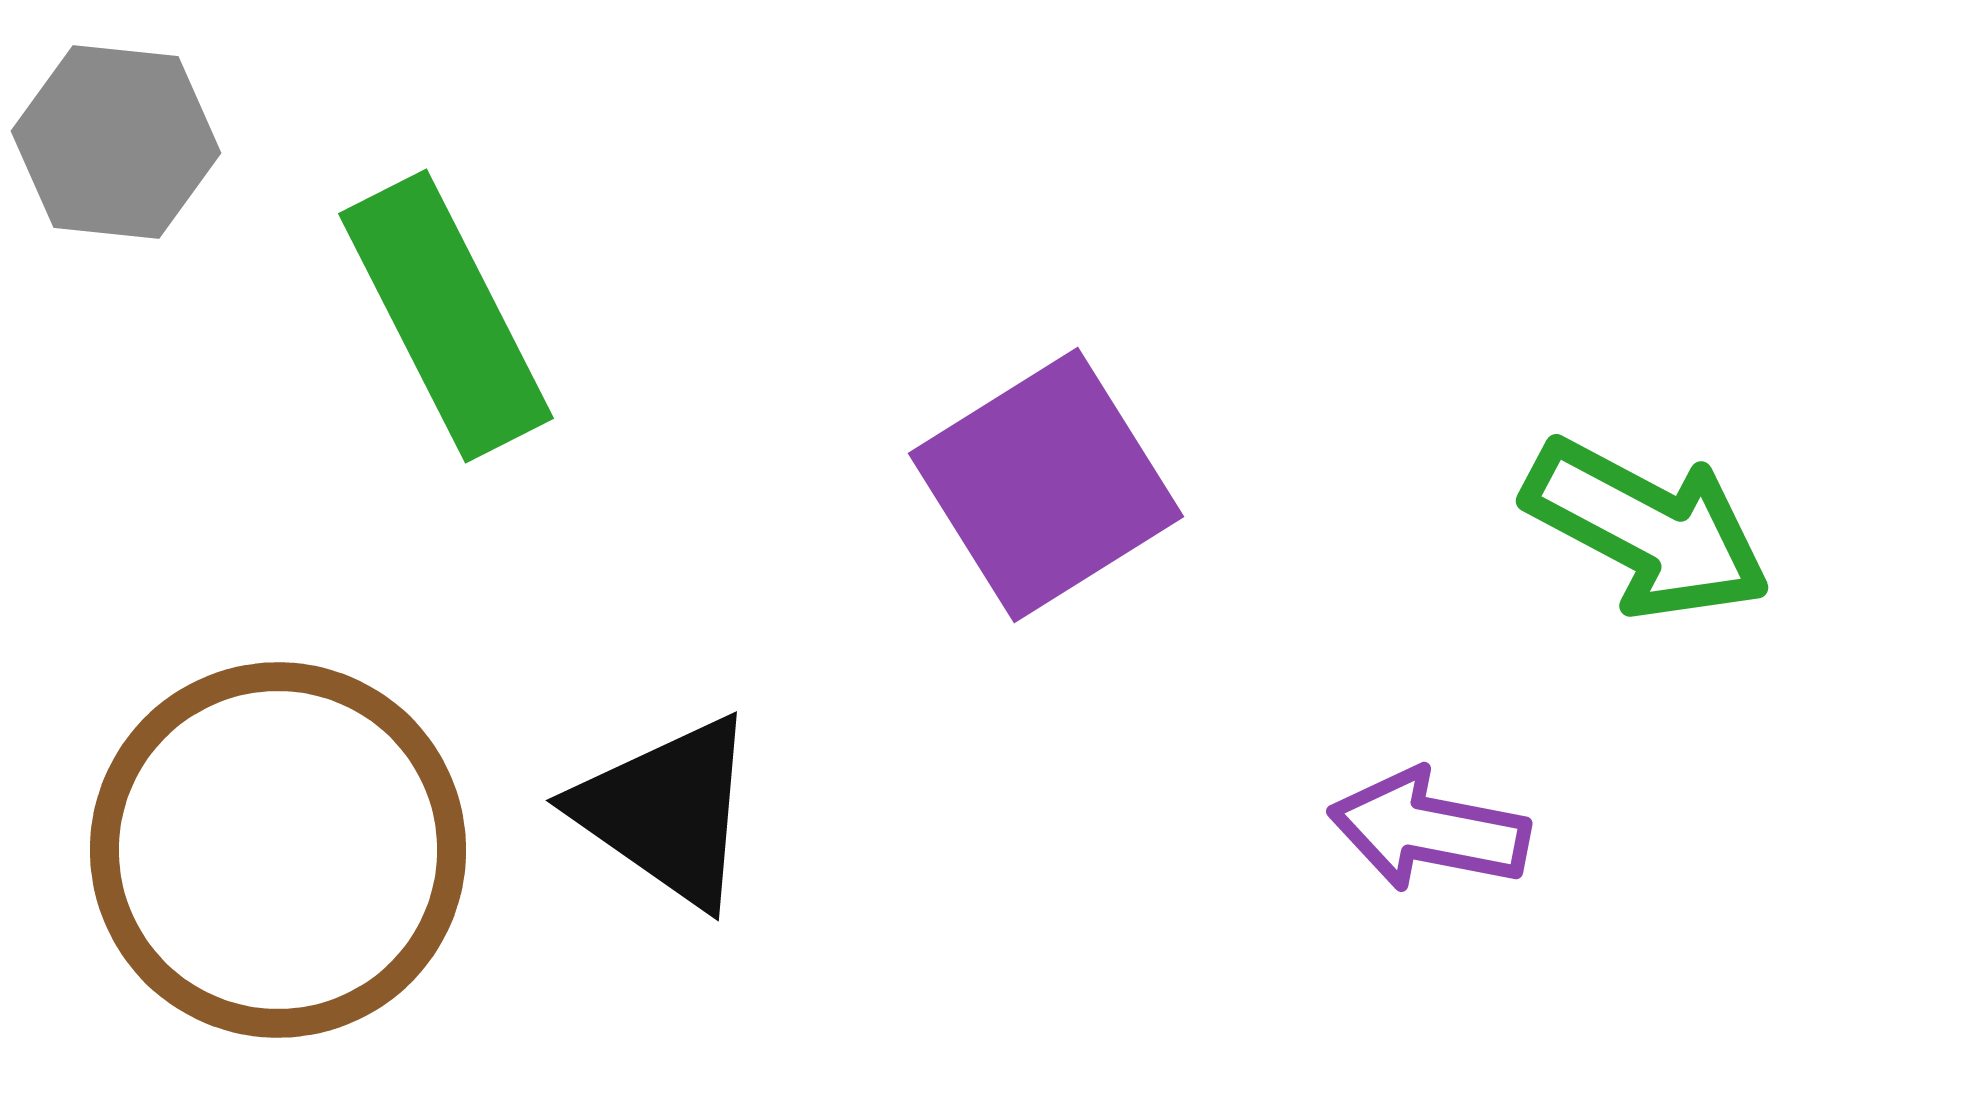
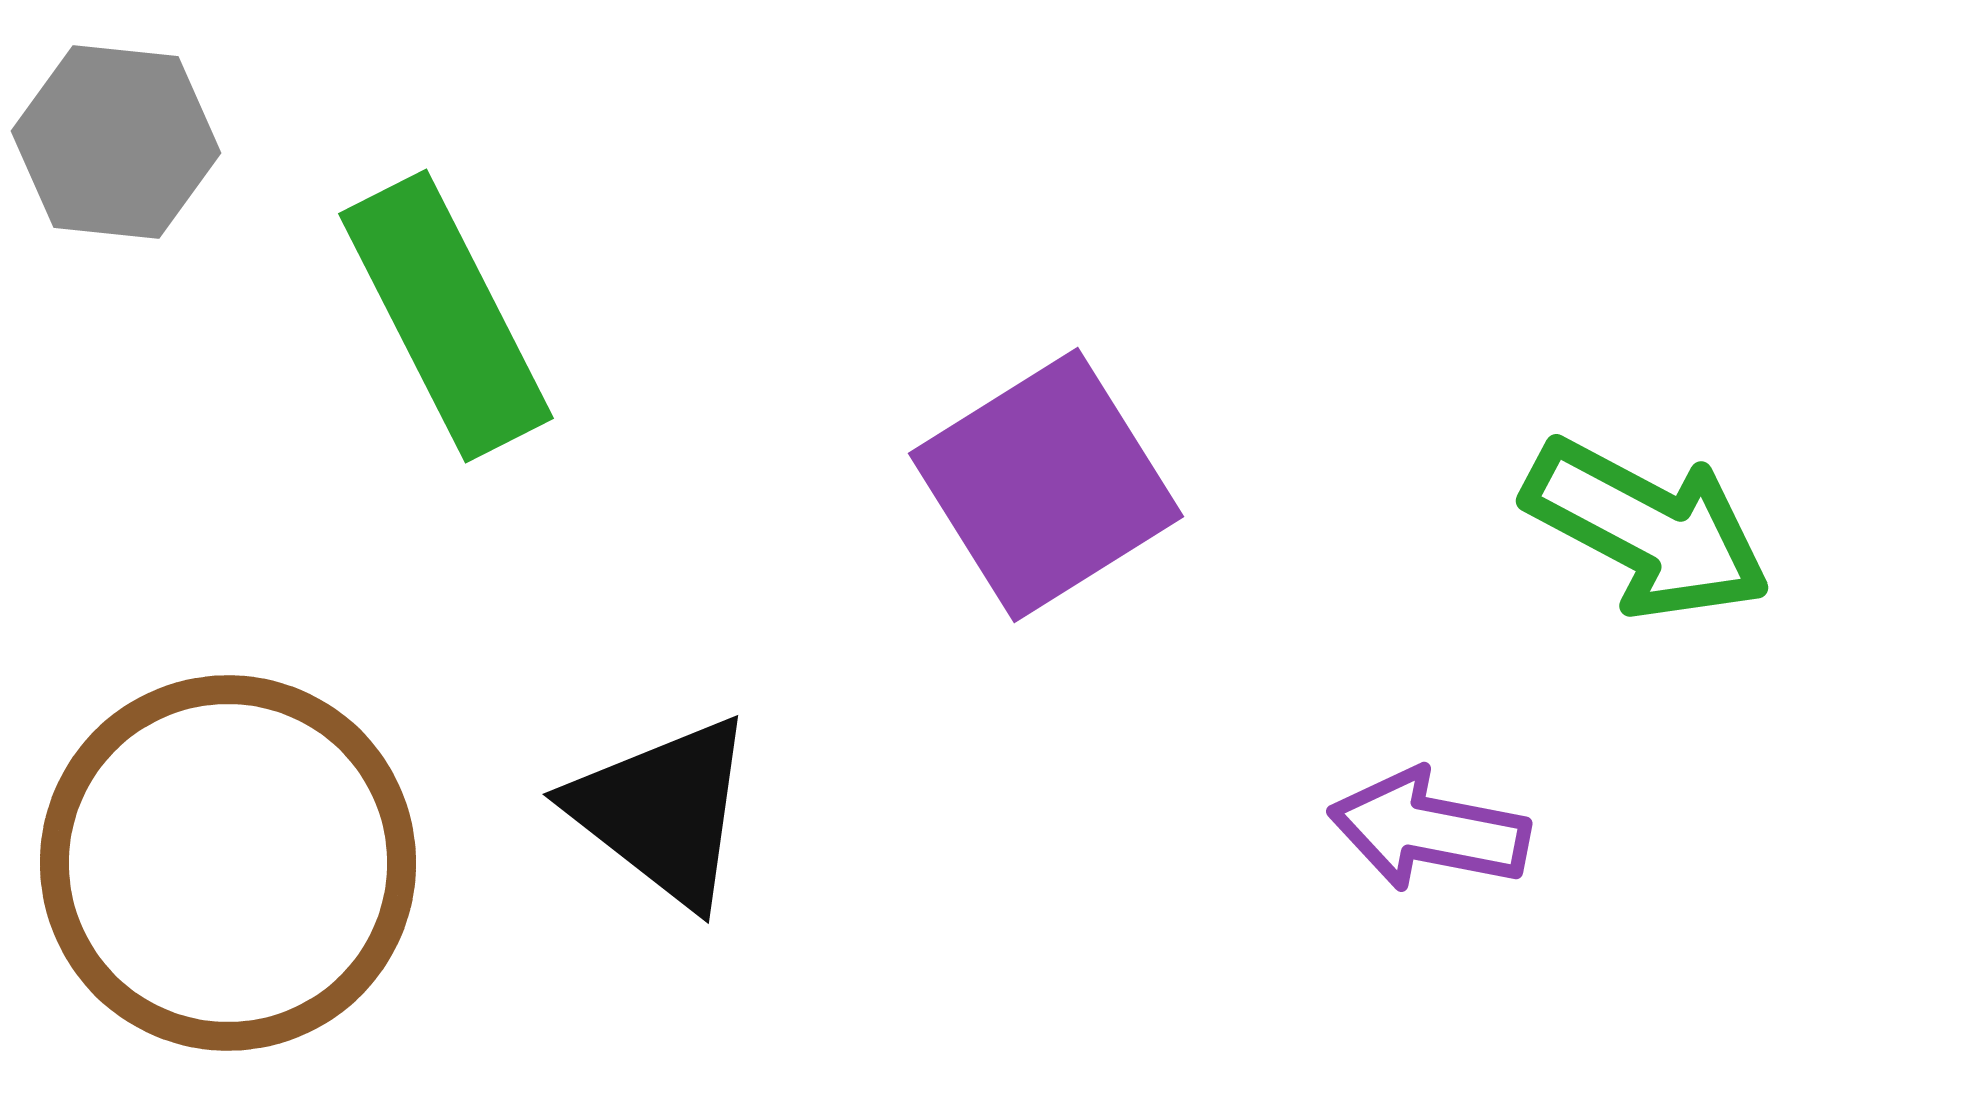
black triangle: moved 4 px left; rotated 3 degrees clockwise
brown circle: moved 50 px left, 13 px down
